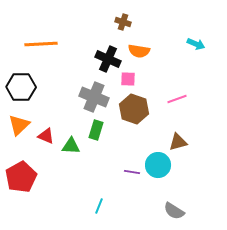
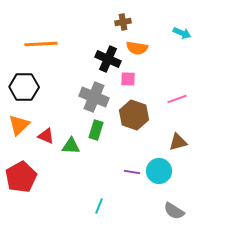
brown cross: rotated 28 degrees counterclockwise
cyan arrow: moved 14 px left, 11 px up
orange semicircle: moved 2 px left, 3 px up
black hexagon: moved 3 px right
brown hexagon: moved 6 px down
cyan circle: moved 1 px right, 6 px down
